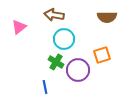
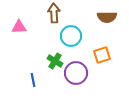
brown arrow: moved 2 px up; rotated 78 degrees clockwise
pink triangle: rotated 35 degrees clockwise
cyan circle: moved 7 px right, 3 px up
green cross: moved 1 px left, 1 px up
purple circle: moved 2 px left, 3 px down
blue line: moved 12 px left, 7 px up
